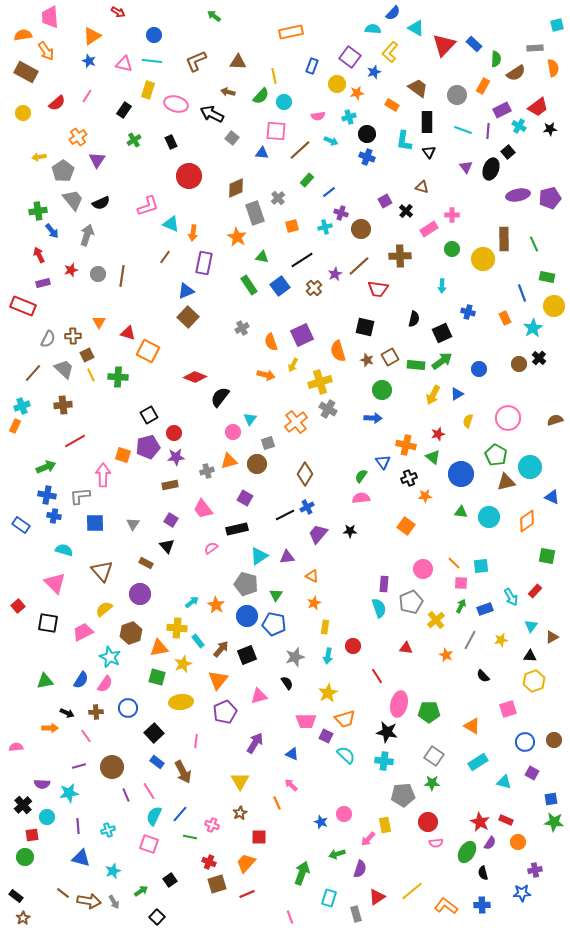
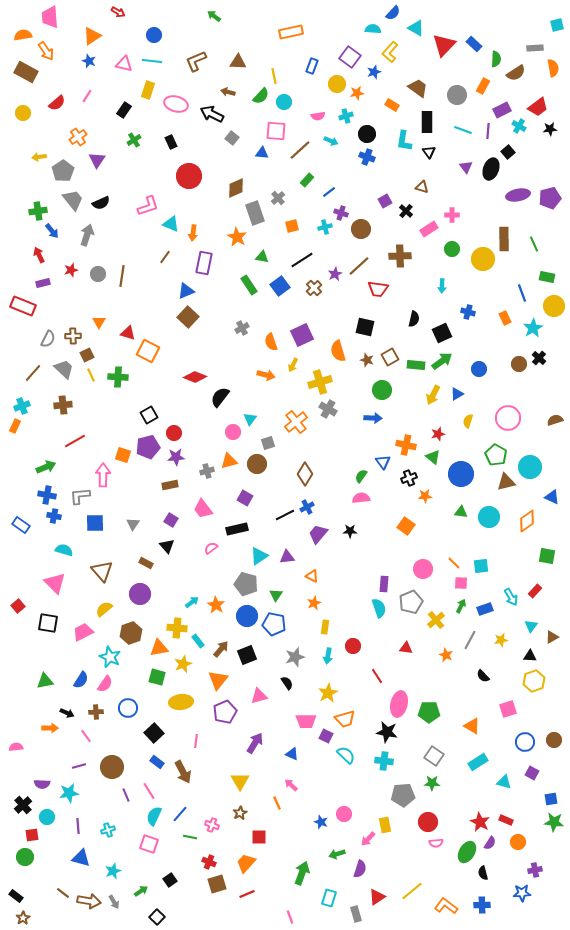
cyan cross at (349, 117): moved 3 px left, 1 px up
